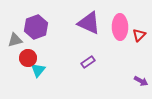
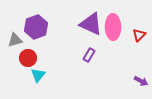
purple triangle: moved 2 px right, 1 px down
pink ellipse: moved 7 px left
purple rectangle: moved 1 px right, 7 px up; rotated 24 degrees counterclockwise
cyan triangle: moved 5 px down
